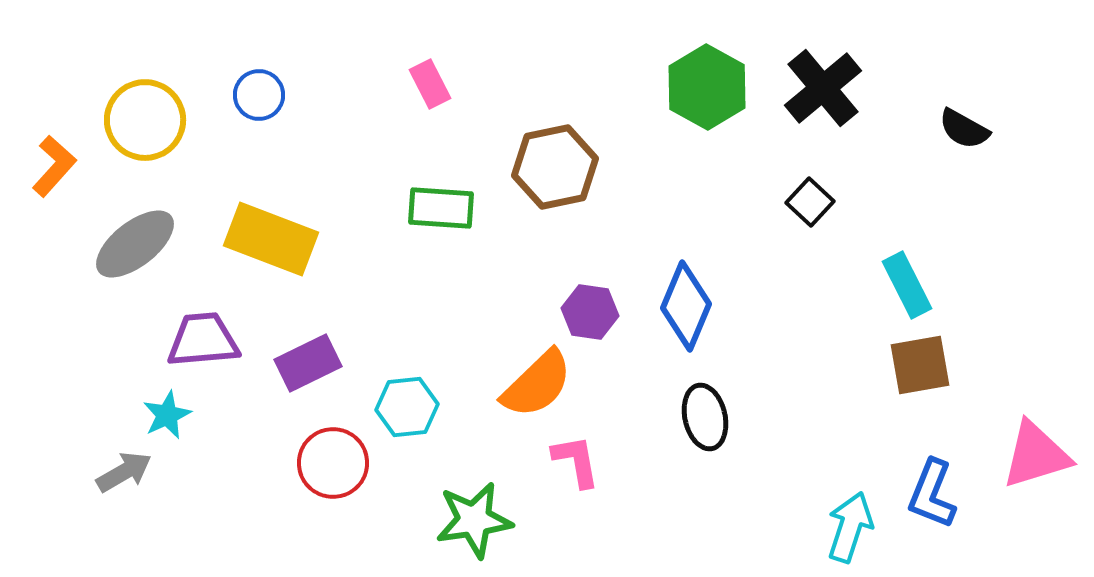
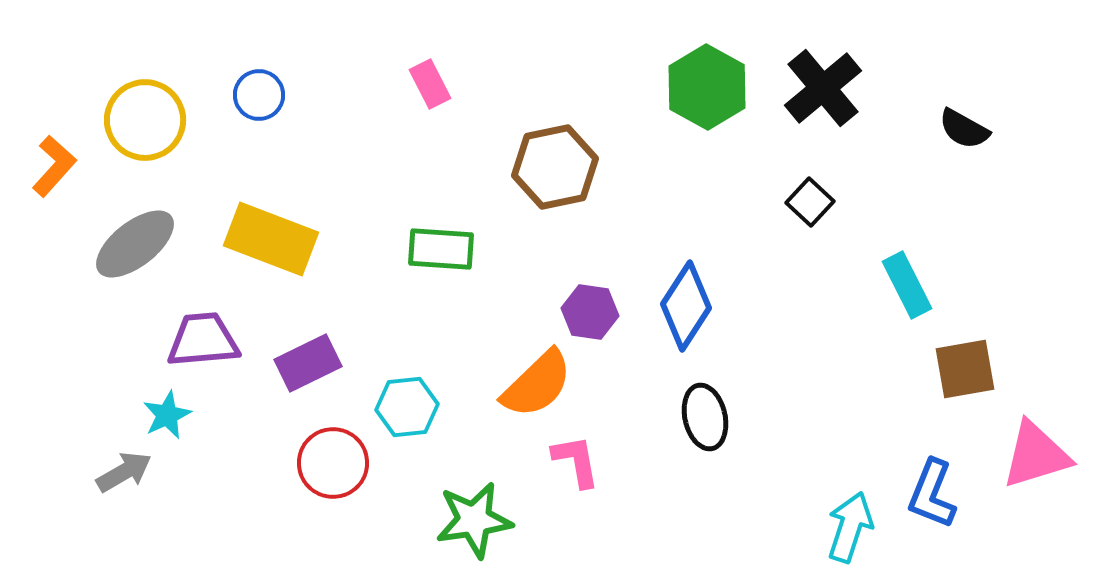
green rectangle: moved 41 px down
blue diamond: rotated 10 degrees clockwise
brown square: moved 45 px right, 4 px down
